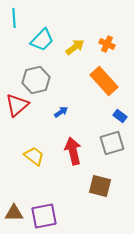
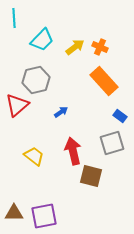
orange cross: moved 7 px left, 3 px down
brown square: moved 9 px left, 10 px up
